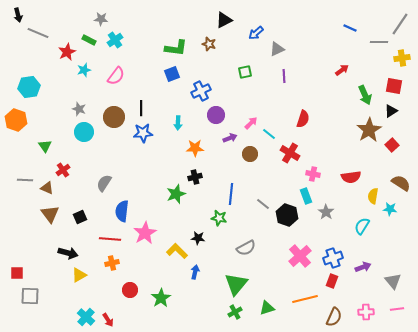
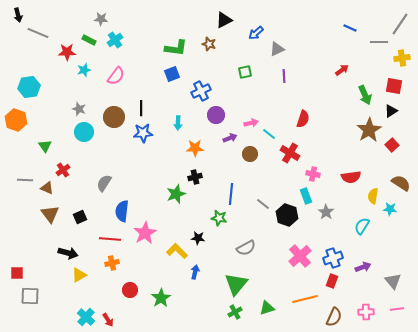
red star at (67, 52): rotated 24 degrees clockwise
pink arrow at (251, 123): rotated 32 degrees clockwise
